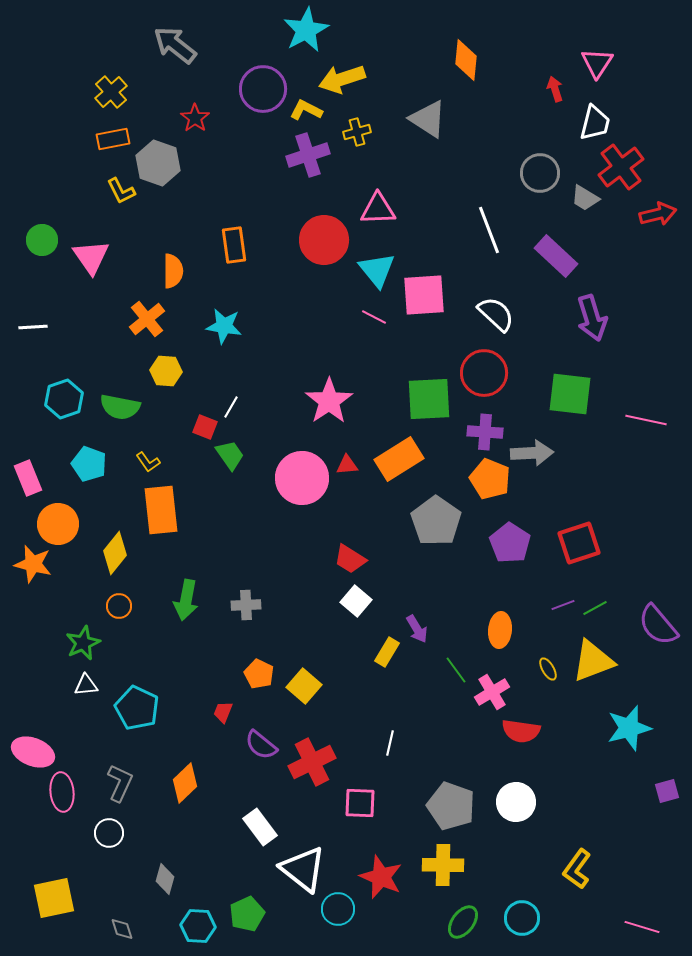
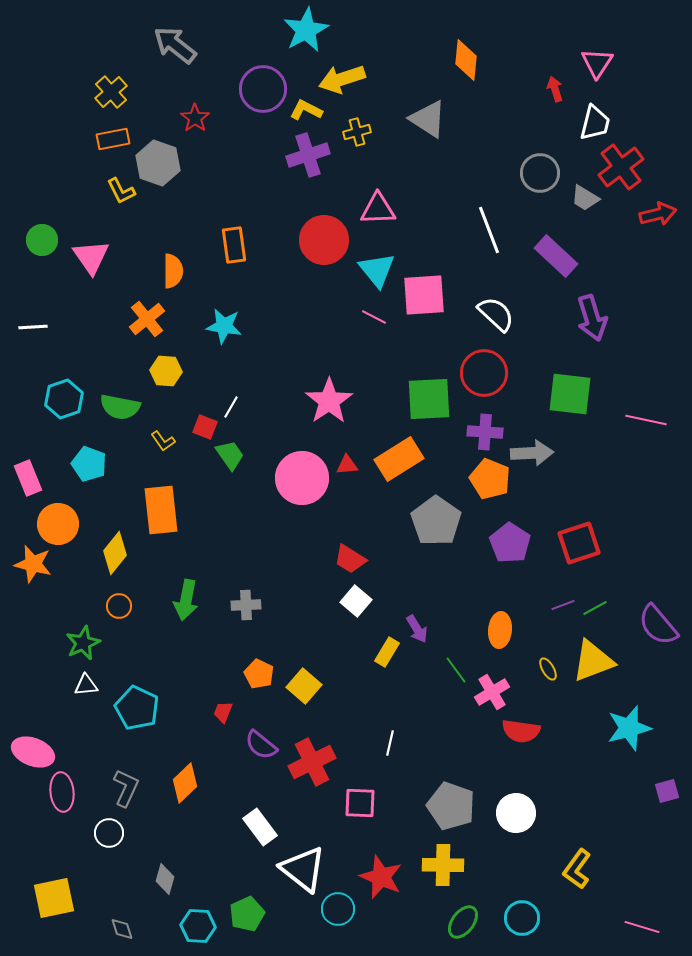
yellow L-shape at (148, 462): moved 15 px right, 21 px up
gray L-shape at (120, 783): moved 6 px right, 5 px down
white circle at (516, 802): moved 11 px down
